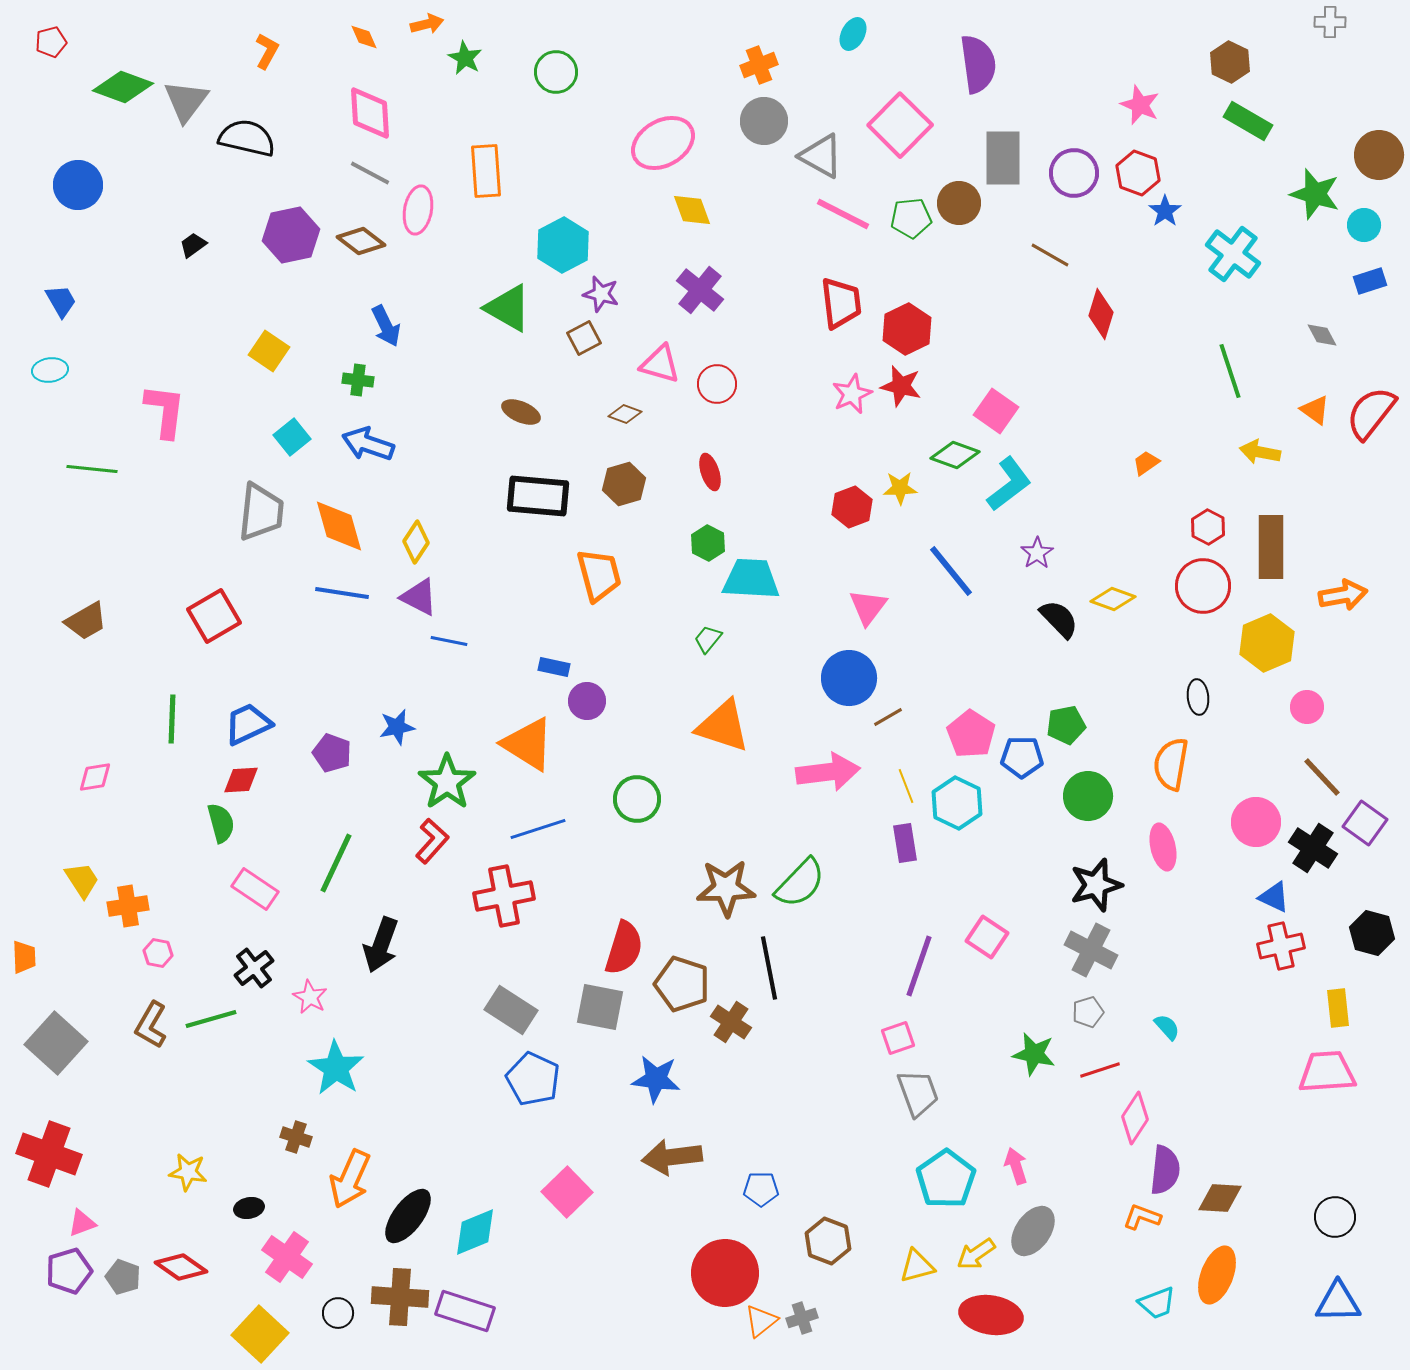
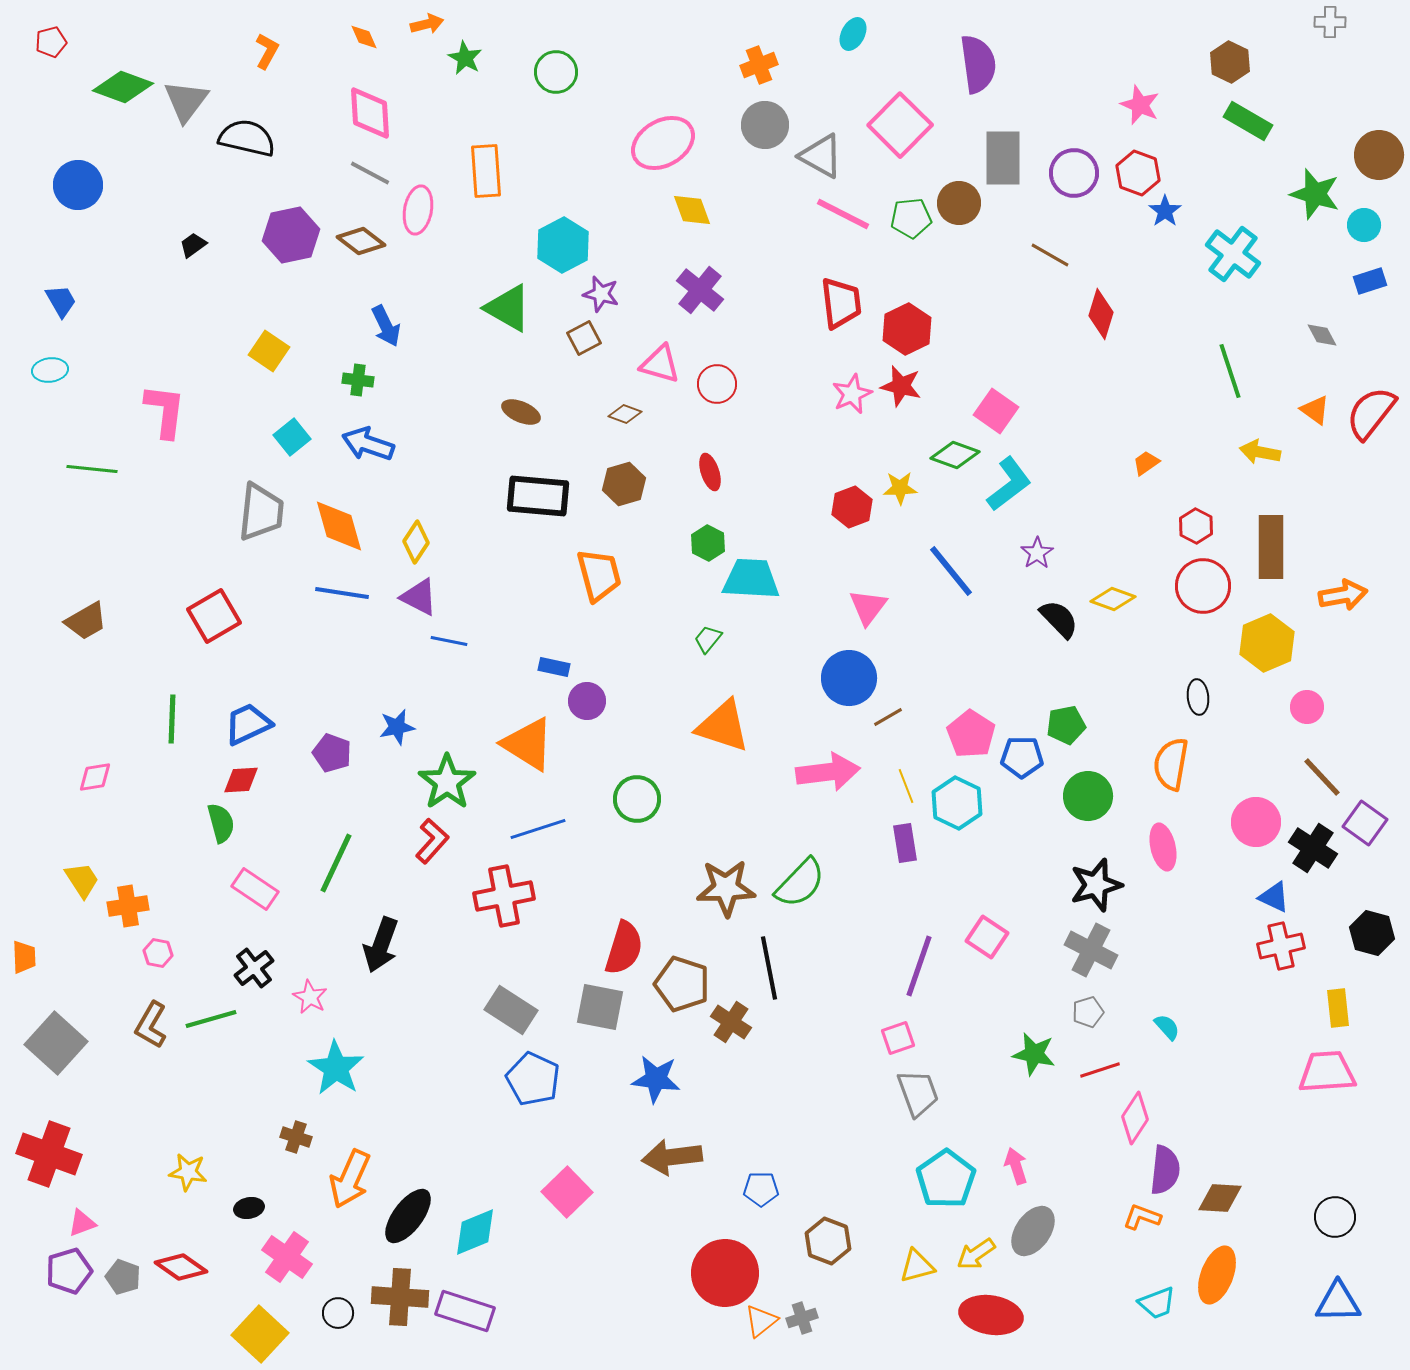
gray circle at (764, 121): moved 1 px right, 4 px down
red hexagon at (1208, 527): moved 12 px left, 1 px up
